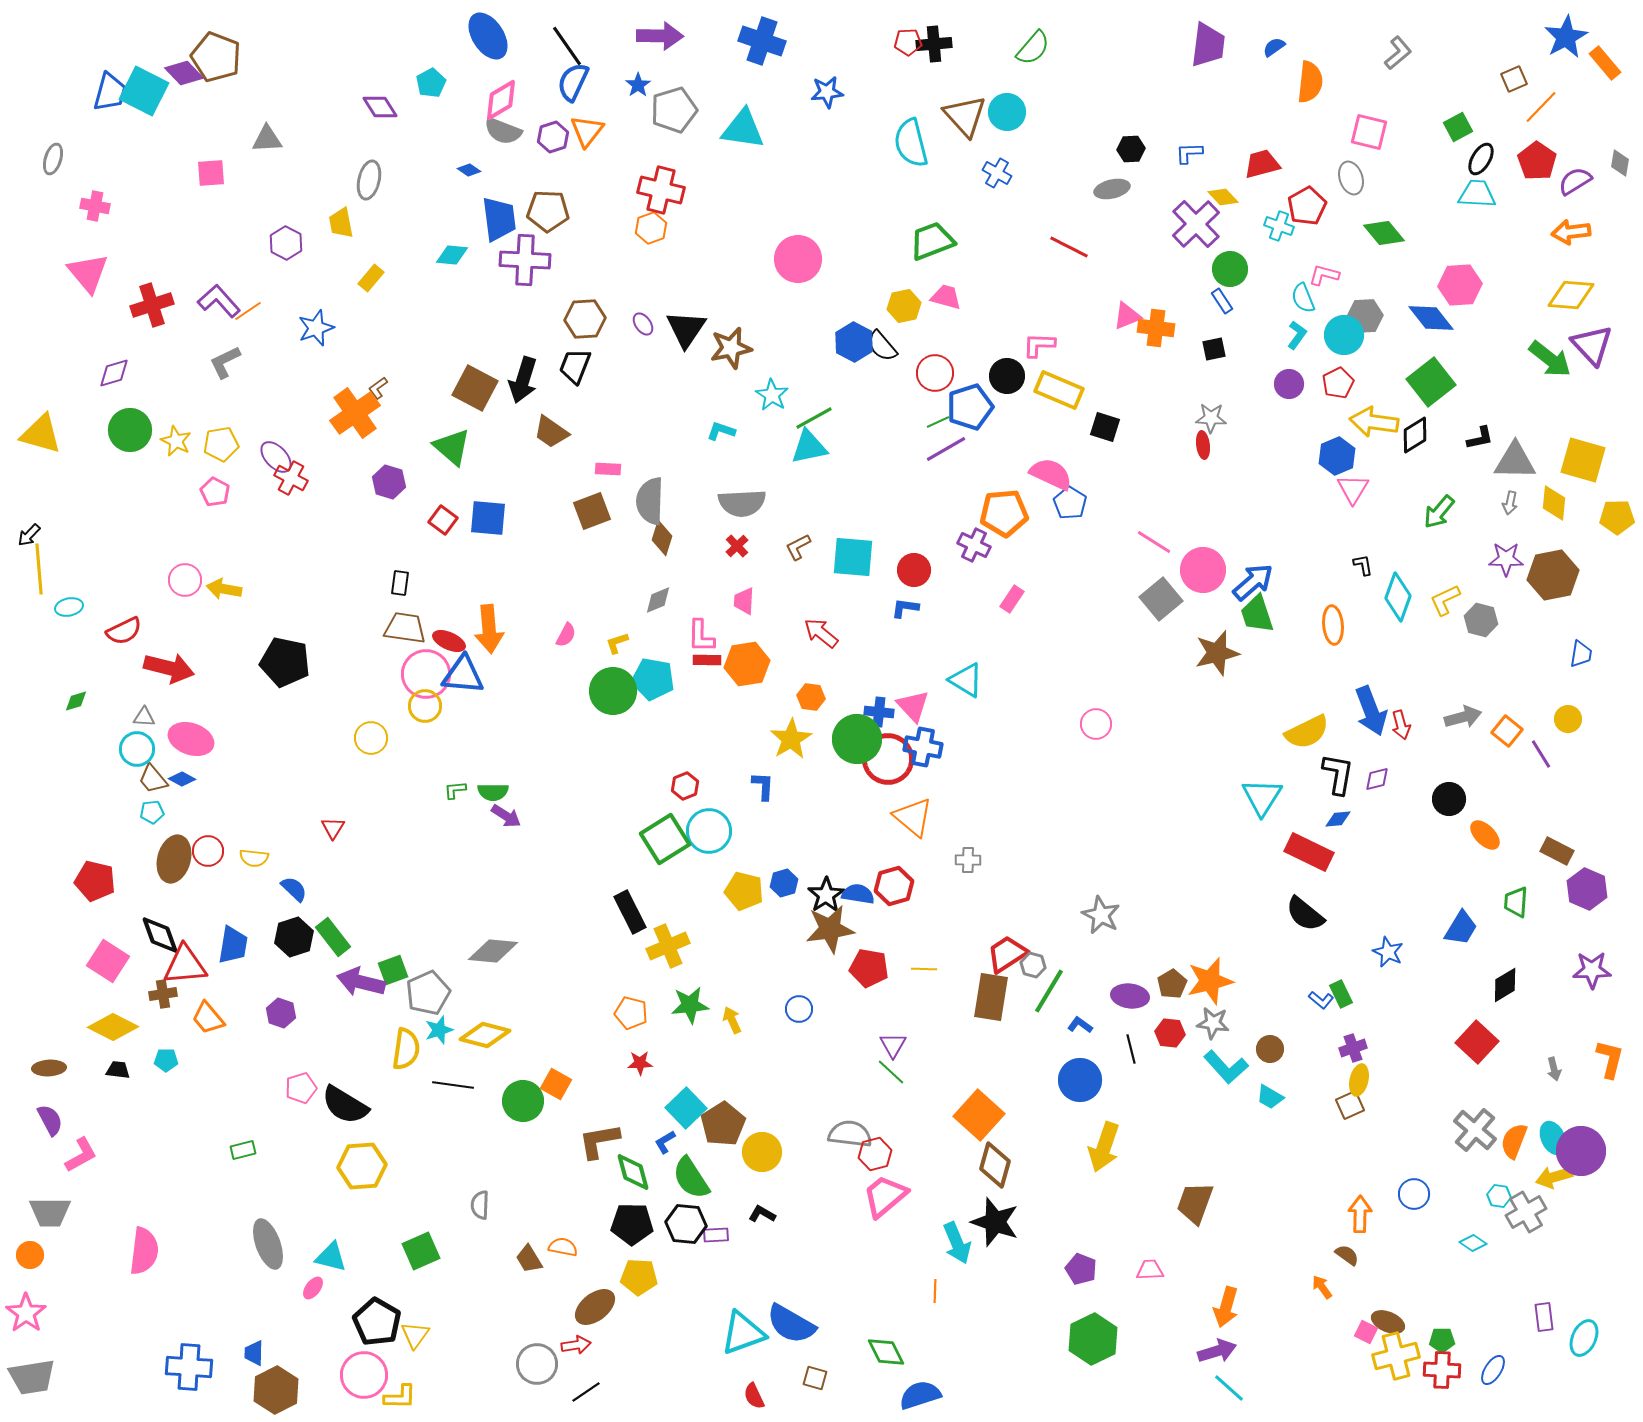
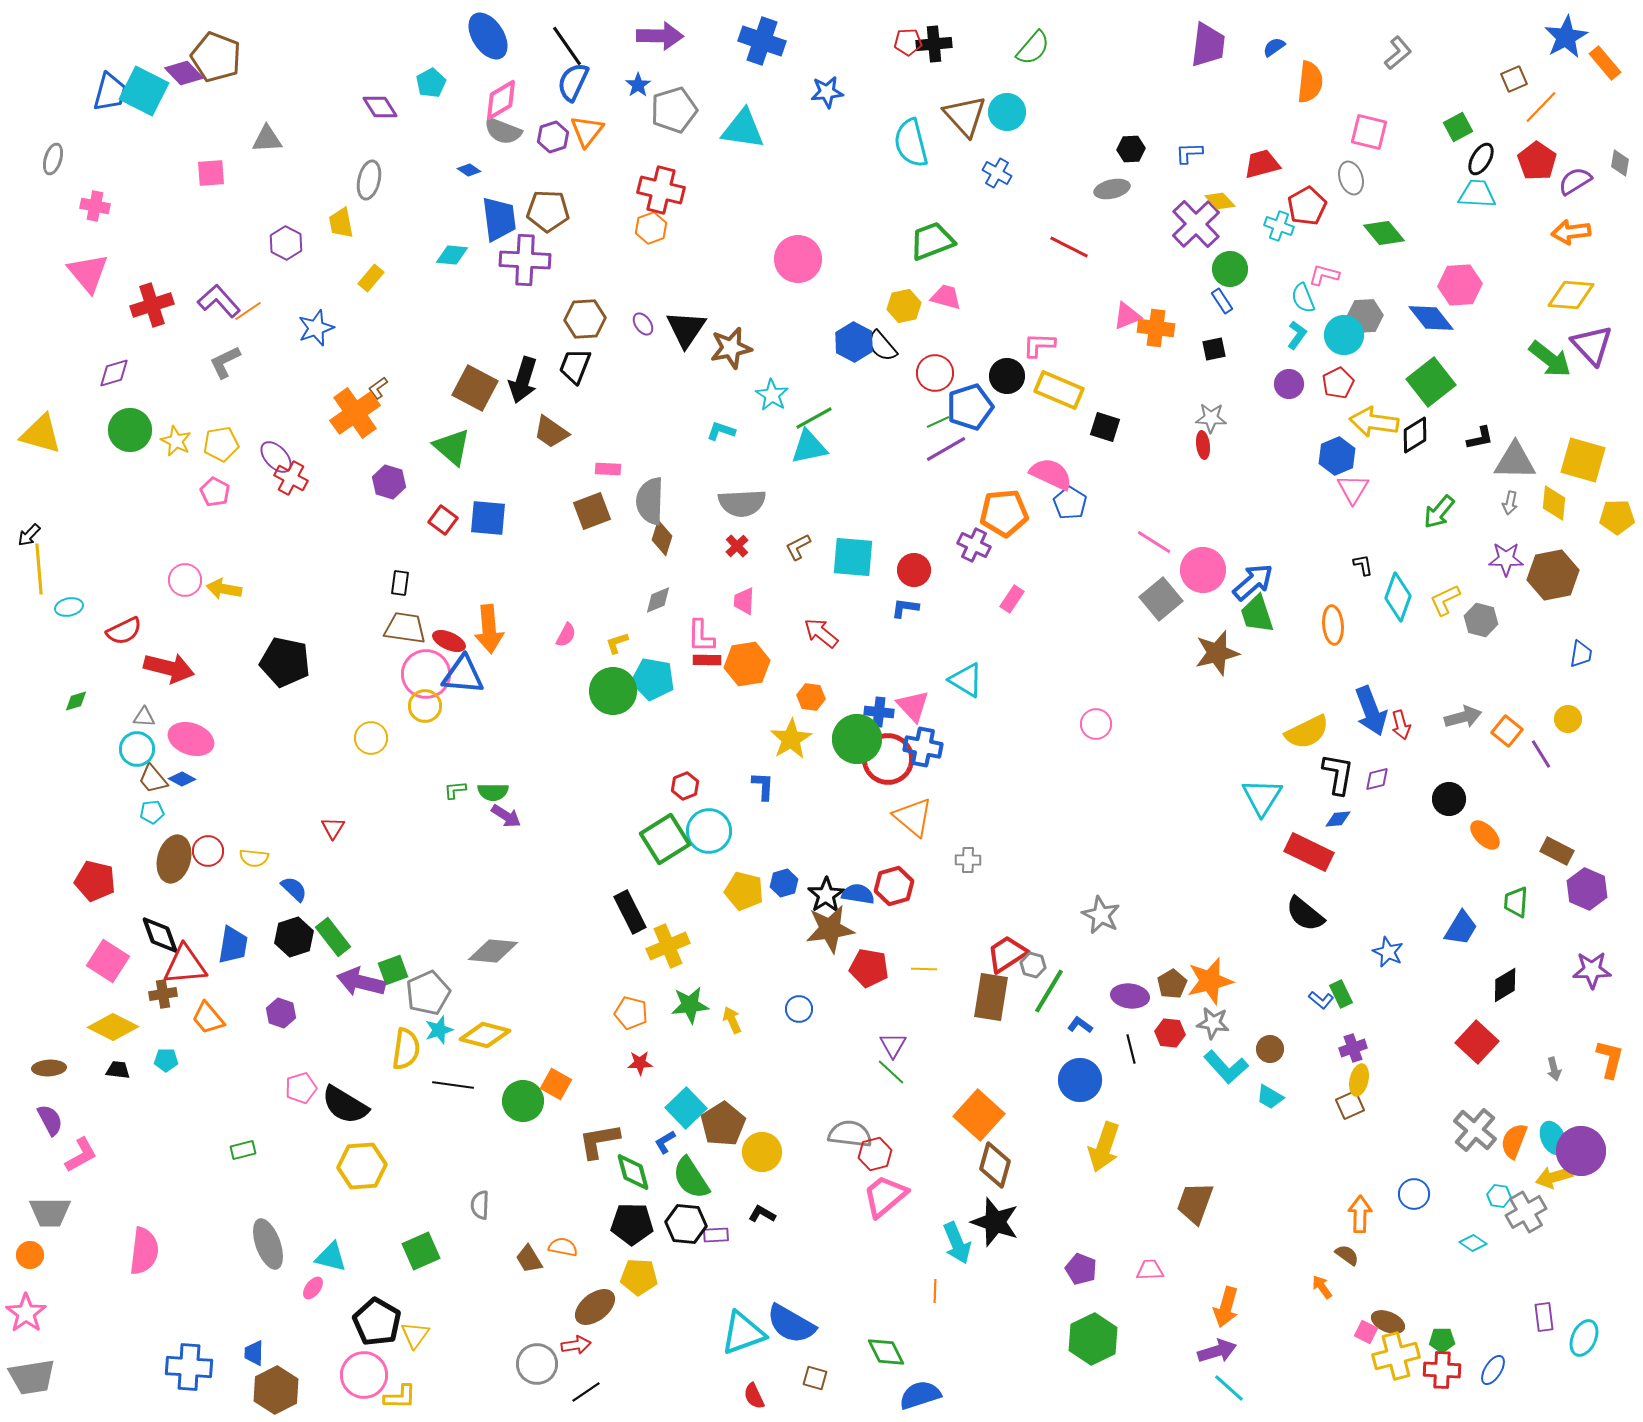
yellow diamond at (1223, 197): moved 3 px left, 4 px down
